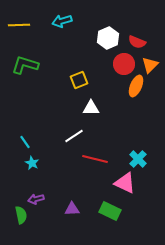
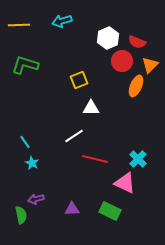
red circle: moved 2 px left, 3 px up
